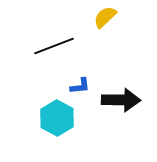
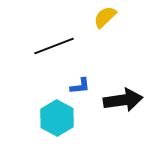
black arrow: moved 2 px right; rotated 9 degrees counterclockwise
